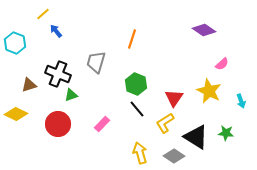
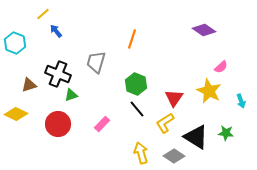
pink semicircle: moved 1 px left, 3 px down
yellow arrow: moved 1 px right
